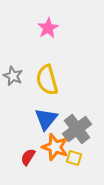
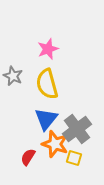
pink star: moved 21 px down; rotated 10 degrees clockwise
yellow semicircle: moved 4 px down
orange star: moved 3 px up
